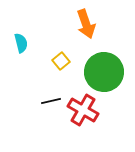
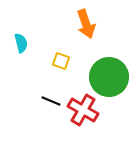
yellow square: rotated 30 degrees counterclockwise
green circle: moved 5 px right, 5 px down
black line: rotated 36 degrees clockwise
